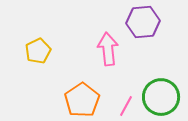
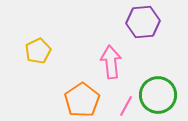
pink arrow: moved 3 px right, 13 px down
green circle: moved 3 px left, 2 px up
